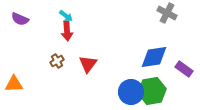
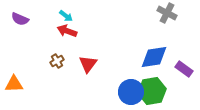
red arrow: rotated 114 degrees clockwise
